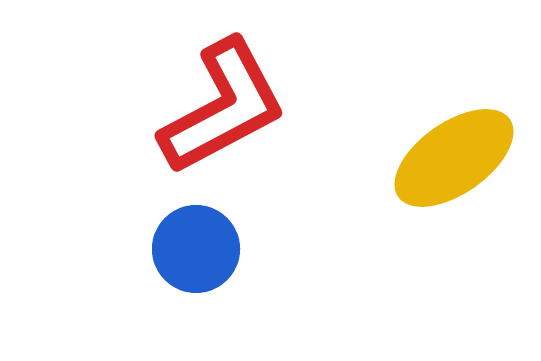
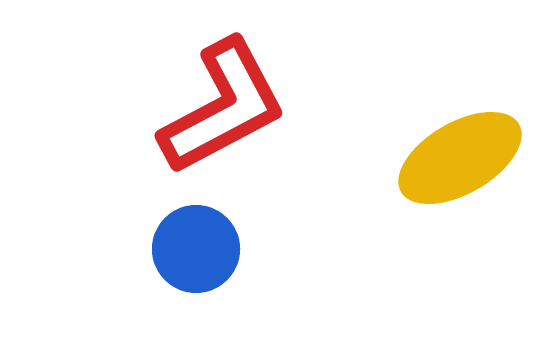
yellow ellipse: moved 6 px right; rotated 5 degrees clockwise
